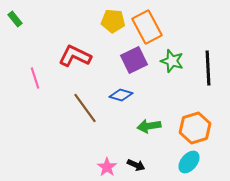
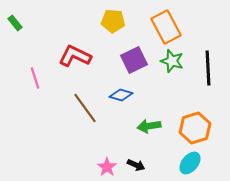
green rectangle: moved 4 px down
orange rectangle: moved 19 px right
cyan ellipse: moved 1 px right, 1 px down
